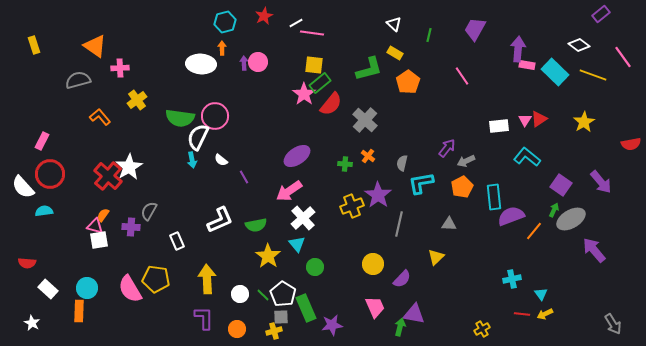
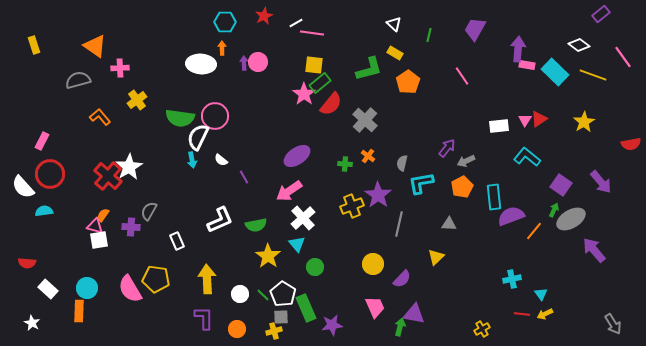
cyan hexagon at (225, 22): rotated 15 degrees clockwise
